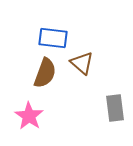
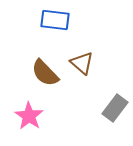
blue rectangle: moved 2 px right, 18 px up
brown semicircle: rotated 116 degrees clockwise
gray rectangle: rotated 44 degrees clockwise
